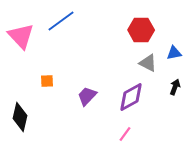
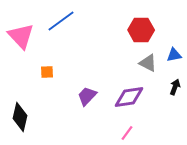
blue triangle: moved 2 px down
orange square: moved 9 px up
purple diamond: moved 2 px left; rotated 20 degrees clockwise
pink line: moved 2 px right, 1 px up
